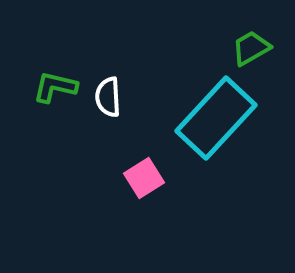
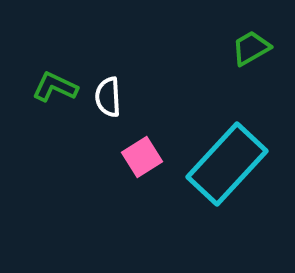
green L-shape: rotated 12 degrees clockwise
cyan rectangle: moved 11 px right, 46 px down
pink square: moved 2 px left, 21 px up
